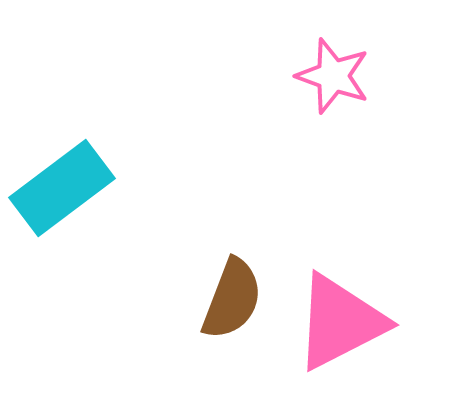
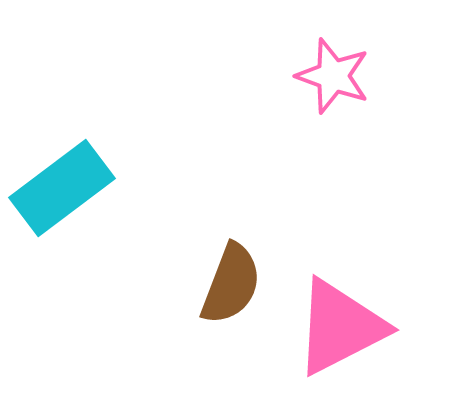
brown semicircle: moved 1 px left, 15 px up
pink triangle: moved 5 px down
